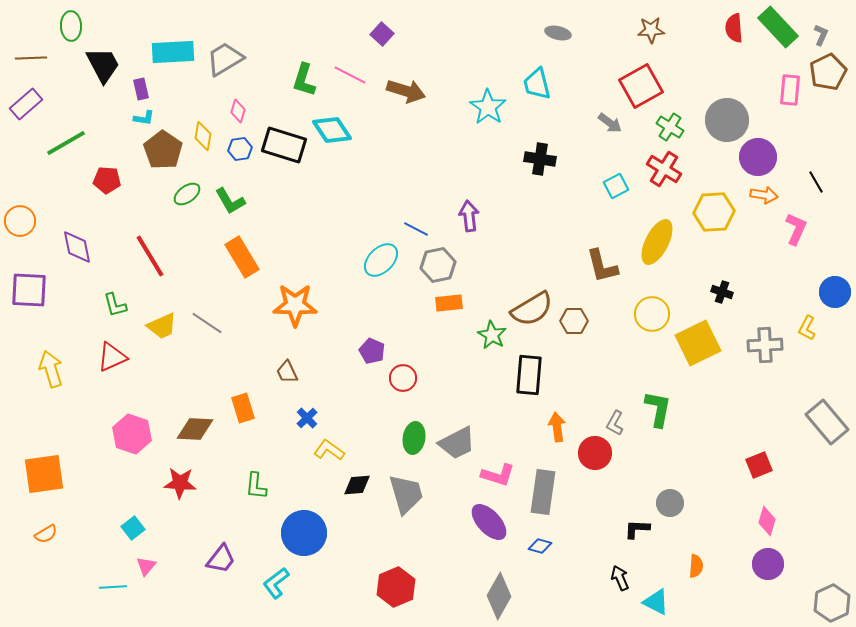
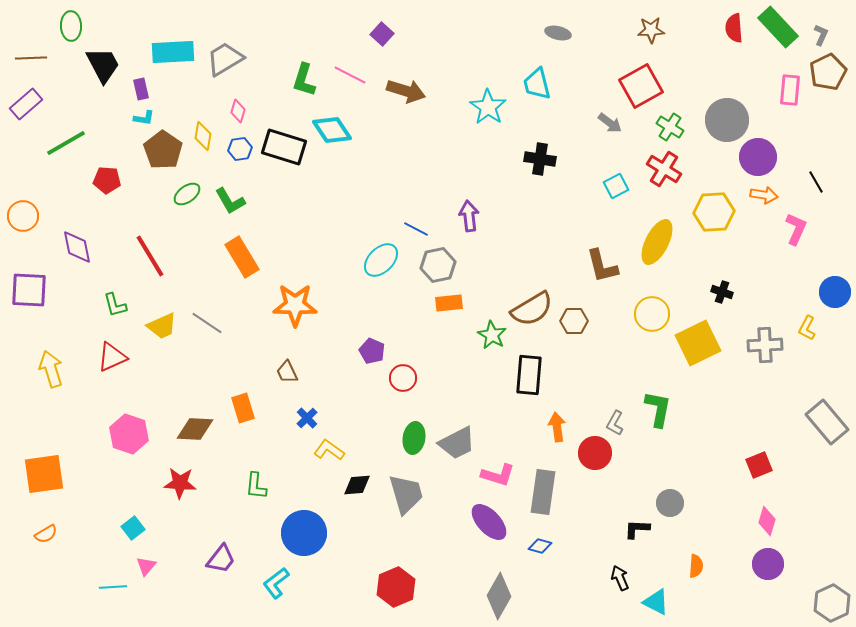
black rectangle at (284, 145): moved 2 px down
orange circle at (20, 221): moved 3 px right, 5 px up
pink hexagon at (132, 434): moved 3 px left
